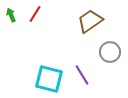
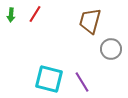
green arrow: rotated 152 degrees counterclockwise
brown trapezoid: rotated 40 degrees counterclockwise
gray circle: moved 1 px right, 3 px up
purple line: moved 7 px down
